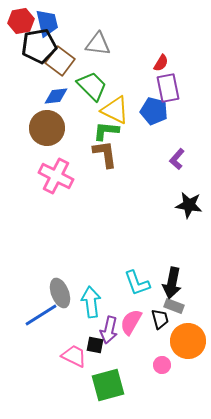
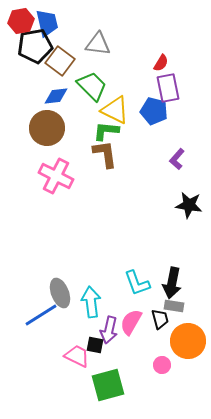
black pentagon: moved 4 px left
gray rectangle: rotated 12 degrees counterclockwise
pink trapezoid: moved 3 px right
